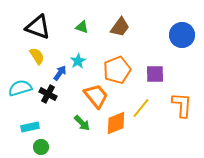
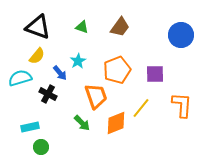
blue circle: moved 1 px left
yellow semicircle: rotated 72 degrees clockwise
blue arrow: rotated 105 degrees clockwise
cyan semicircle: moved 10 px up
orange trapezoid: rotated 20 degrees clockwise
